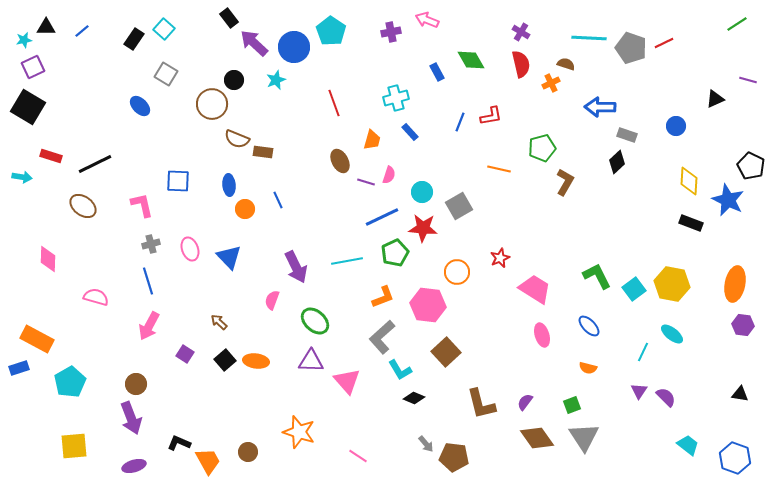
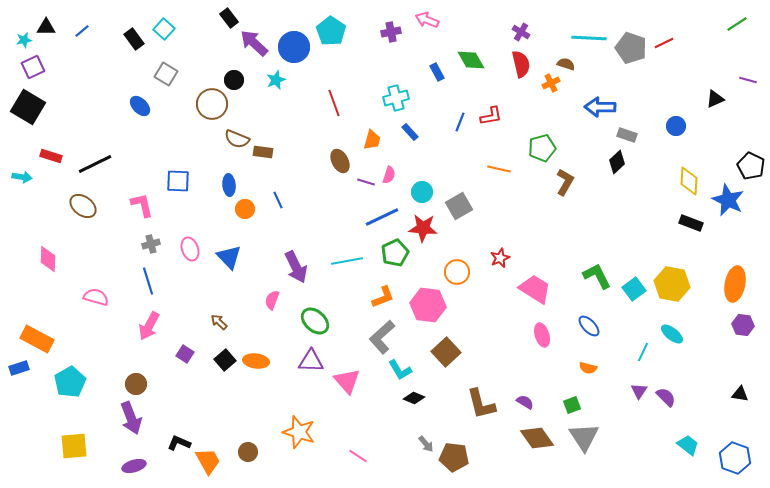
black rectangle at (134, 39): rotated 70 degrees counterclockwise
purple semicircle at (525, 402): rotated 84 degrees clockwise
